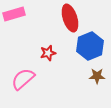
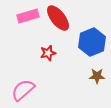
pink rectangle: moved 14 px right, 2 px down
red ellipse: moved 12 px left; rotated 20 degrees counterclockwise
blue hexagon: moved 2 px right, 4 px up
pink semicircle: moved 11 px down
